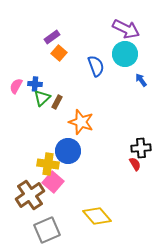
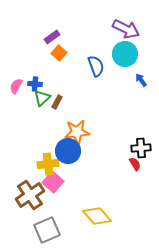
orange star: moved 4 px left, 10 px down; rotated 25 degrees counterclockwise
yellow cross: rotated 15 degrees counterclockwise
